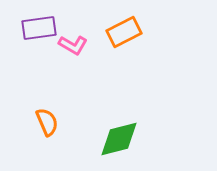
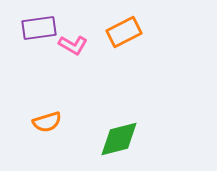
orange semicircle: rotated 96 degrees clockwise
